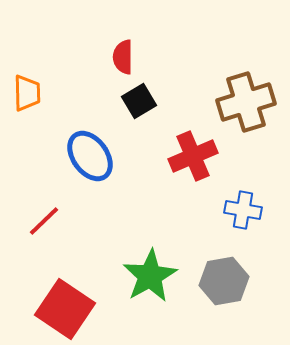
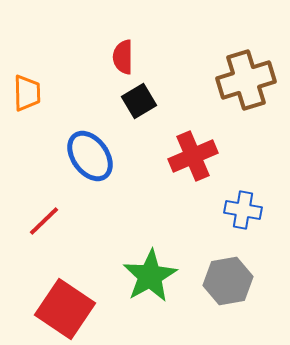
brown cross: moved 22 px up
gray hexagon: moved 4 px right
